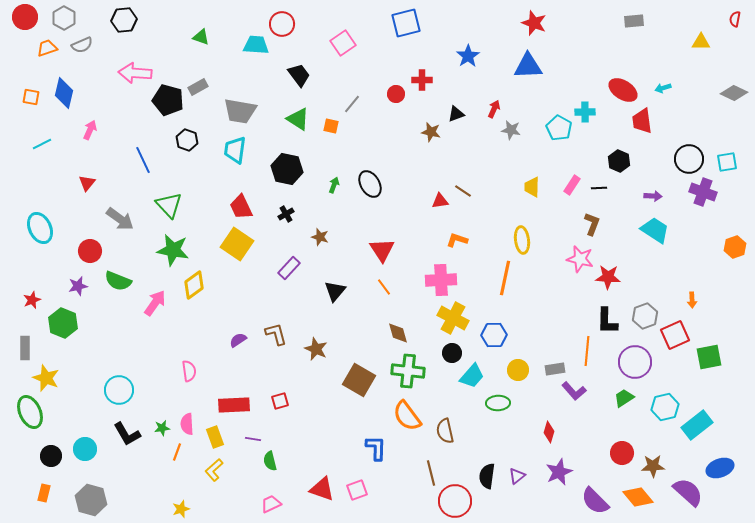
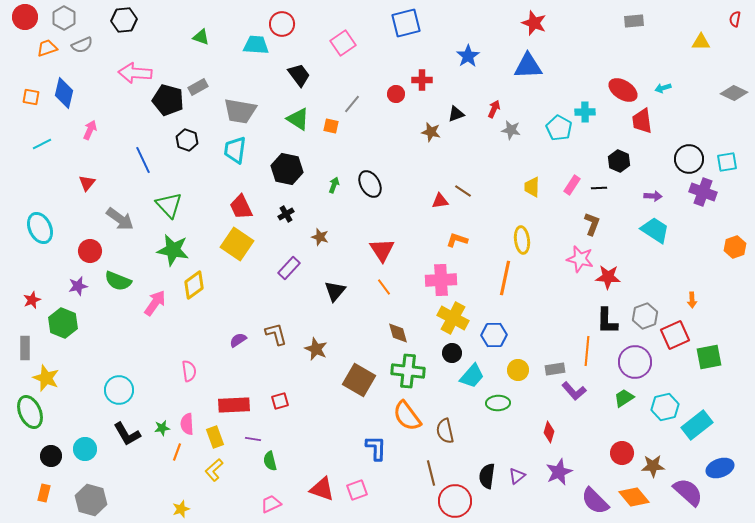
orange diamond at (638, 497): moved 4 px left
